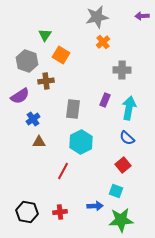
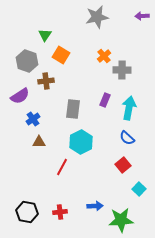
orange cross: moved 1 px right, 14 px down
red line: moved 1 px left, 4 px up
cyan square: moved 23 px right, 2 px up; rotated 24 degrees clockwise
